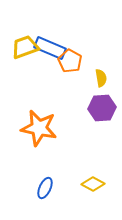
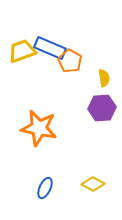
yellow trapezoid: moved 3 px left, 4 px down
yellow semicircle: moved 3 px right
